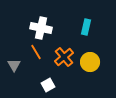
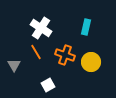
white cross: rotated 20 degrees clockwise
orange cross: moved 1 px right, 2 px up; rotated 30 degrees counterclockwise
yellow circle: moved 1 px right
